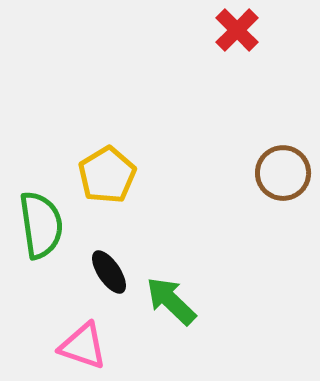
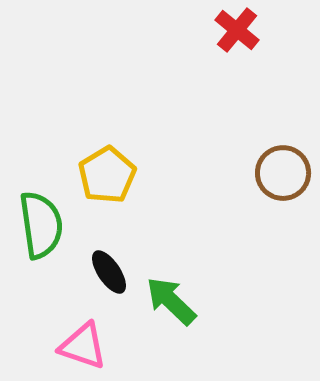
red cross: rotated 6 degrees counterclockwise
